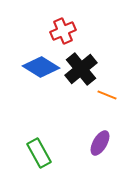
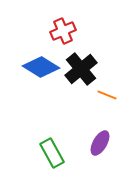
green rectangle: moved 13 px right
